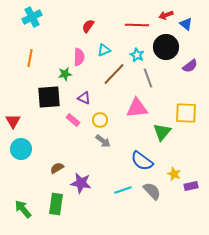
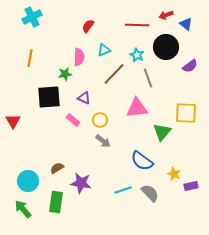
cyan circle: moved 7 px right, 32 px down
gray semicircle: moved 2 px left, 2 px down
green rectangle: moved 2 px up
